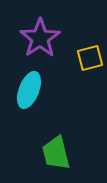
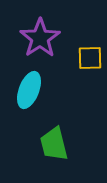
yellow square: rotated 12 degrees clockwise
green trapezoid: moved 2 px left, 9 px up
